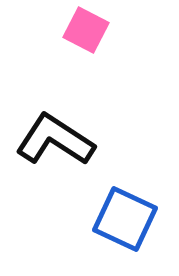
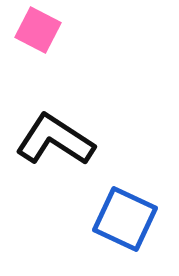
pink square: moved 48 px left
